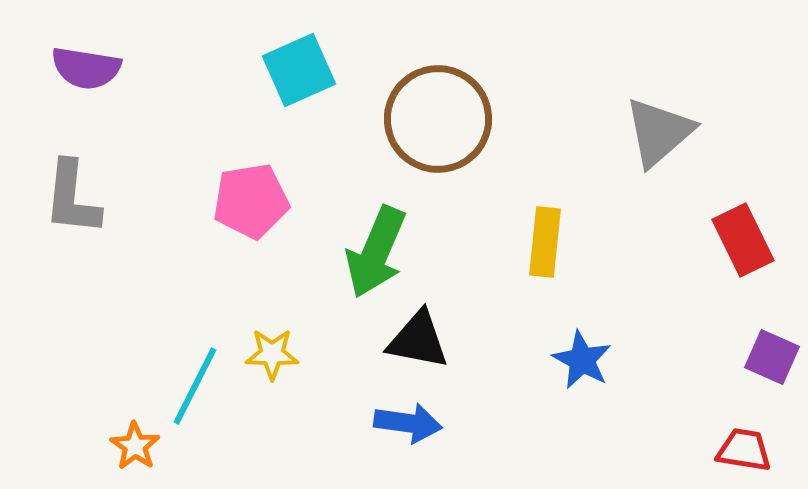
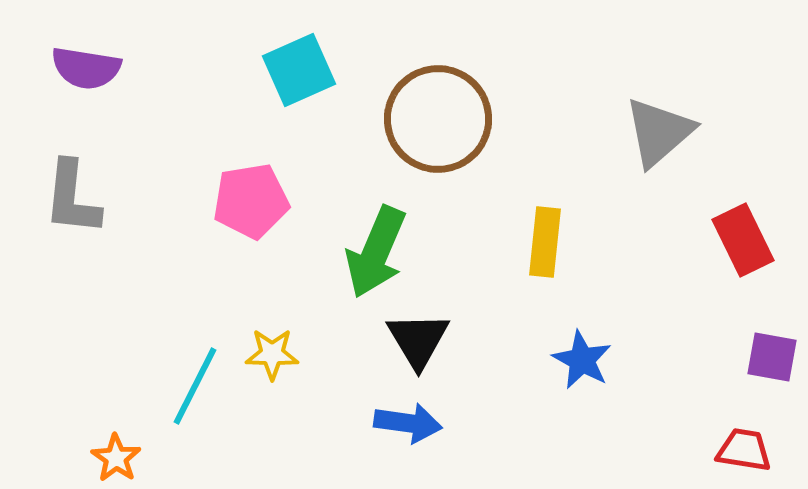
black triangle: rotated 48 degrees clockwise
purple square: rotated 14 degrees counterclockwise
orange star: moved 19 px left, 12 px down
